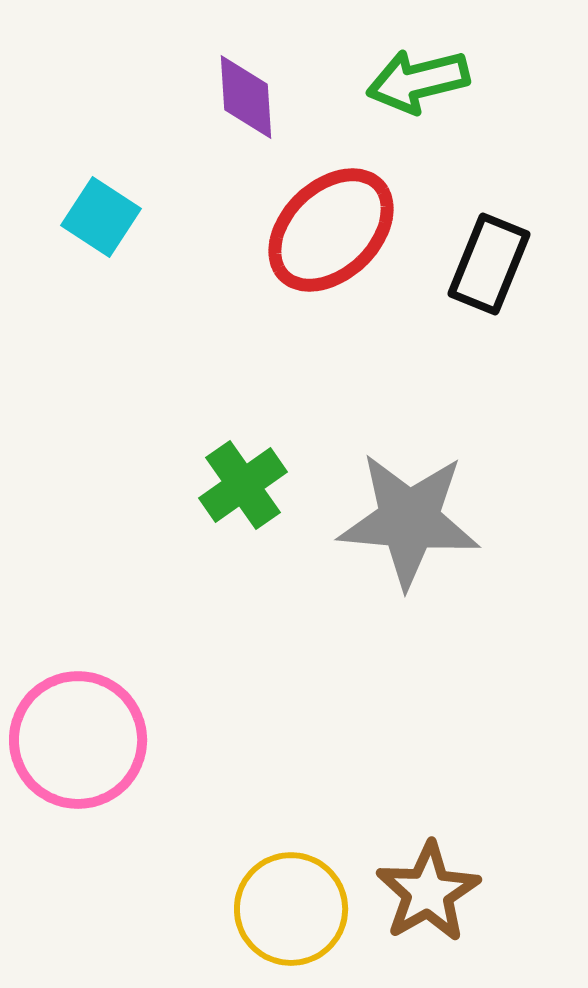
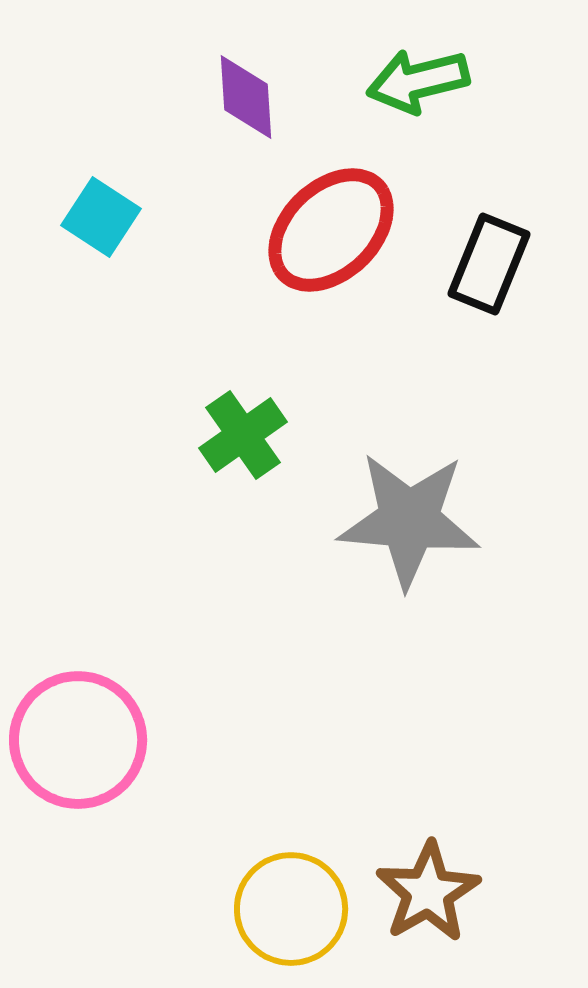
green cross: moved 50 px up
